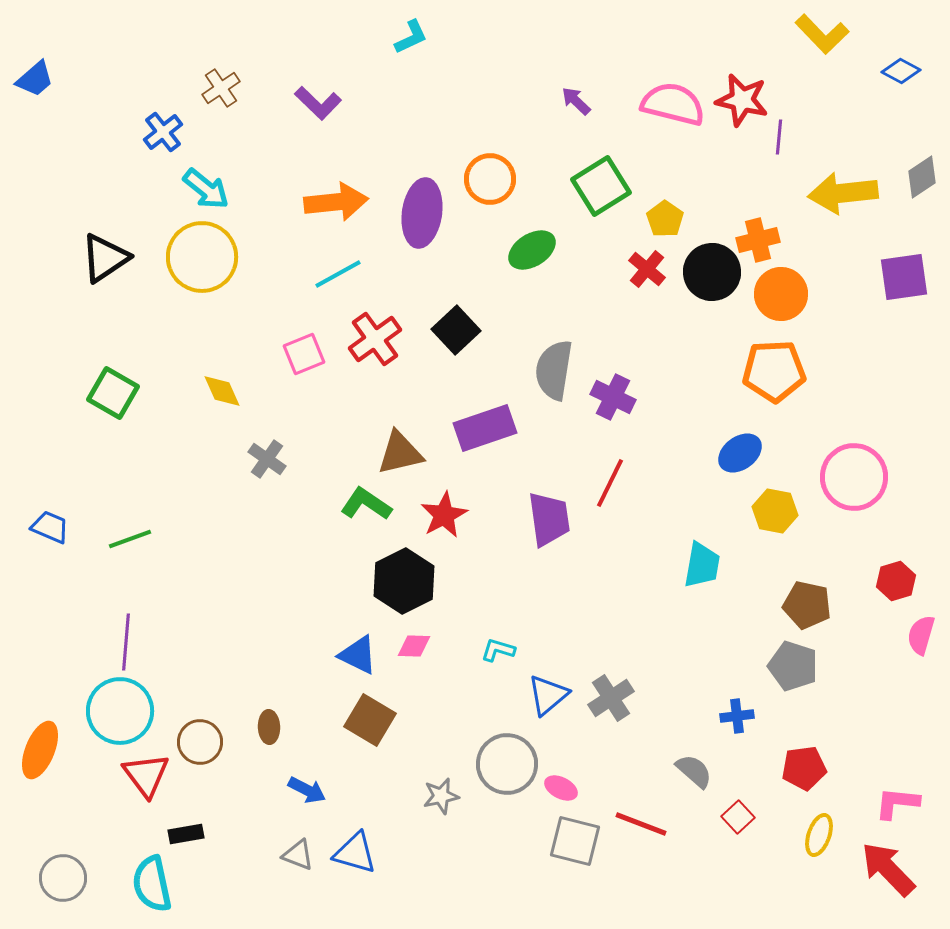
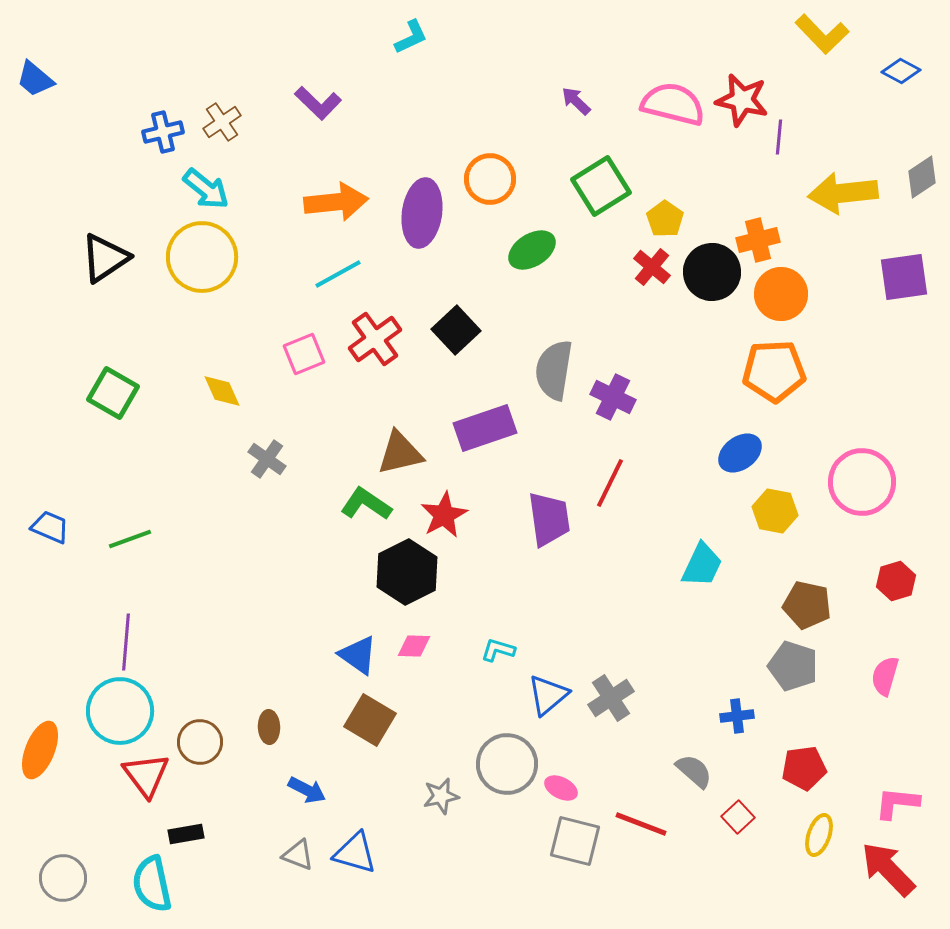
blue trapezoid at (35, 79): rotated 81 degrees clockwise
brown cross at (221, 88): moved 1 px right, 34 px down
blue cross at (163, 132): rotated 24 degrees clockwise
red cross at (647, 269): moved 5 px right, 2 px up
pink circle at (854, 477): moved 8 px right, 5 px down
cyan trapezoid at (702, 565): rotated 15 degrees clockwise
black hexagon at (404, 581): moved 3 px right, 9 px up
pink semicircle at (921, 635): moved 36 px left, 41 px down
blue triangle at (358, 655): rotated 9 degrees clockwise
